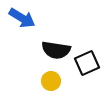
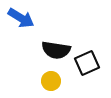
blue arrow: moved 1 px left
